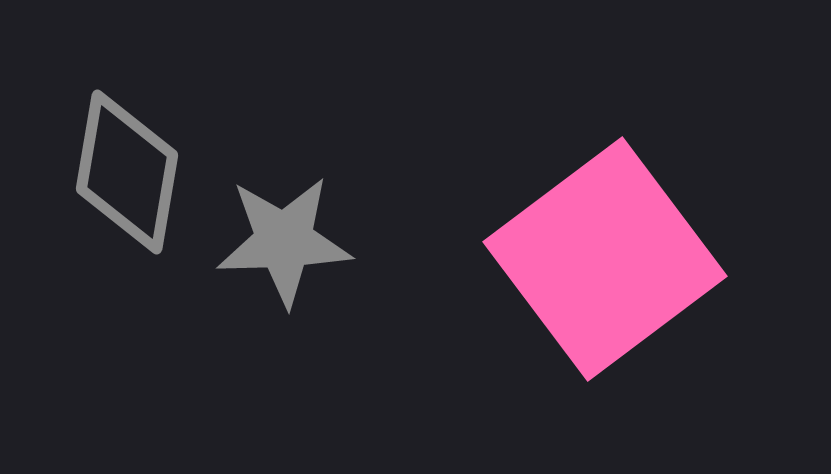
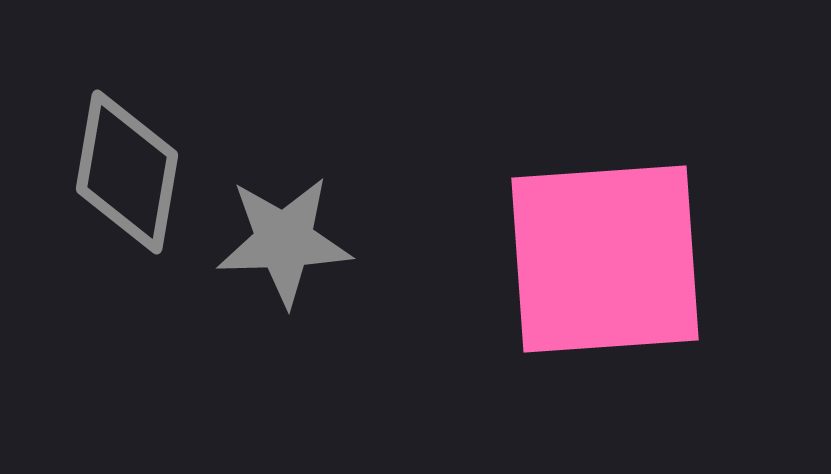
pink square: rotated 33 degrees clockwise
